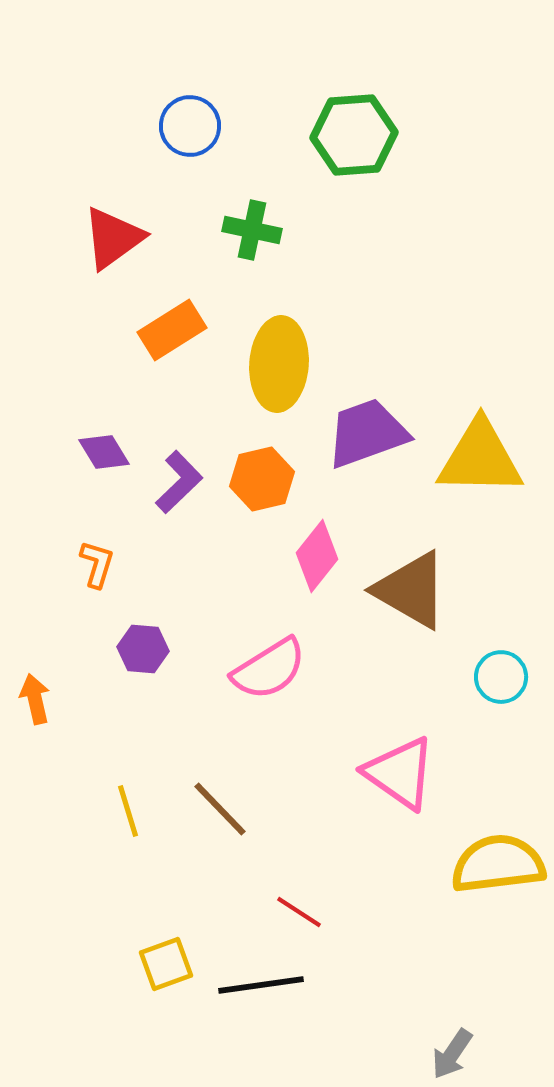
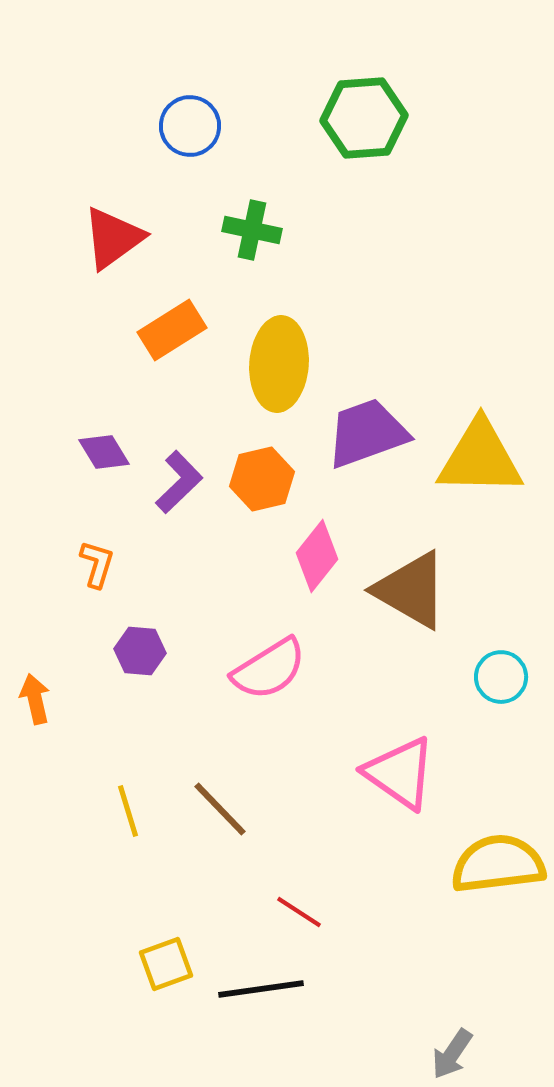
green hexagon: moved 10 px right, 17 px up
purple hexagon: moved 3 px left, 2 px down
black line: moved 4 px down
